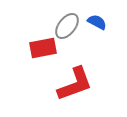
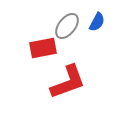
blue semicircle: rotated 90 degrees clockwise
red L-shape: moved 7 px left, 2 px up
